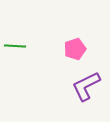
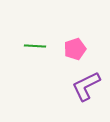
green line: moved 20 px right
